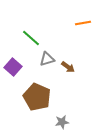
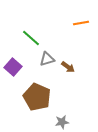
orange line: moved 2 px left
